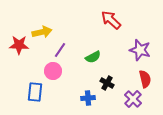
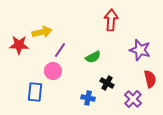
red arrow: rotated 50 degrees clockwise
red semicircle: moved 5 px right
blue cross: rotated 16 degrees clockwise
